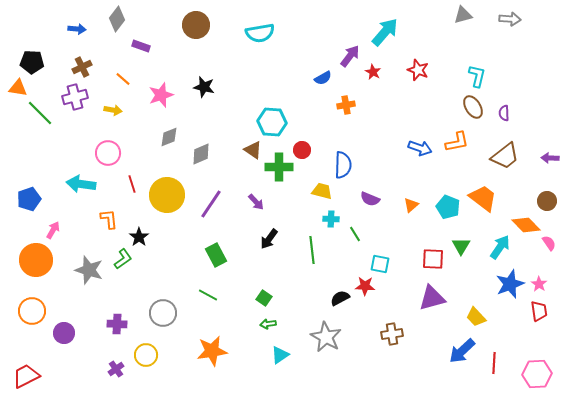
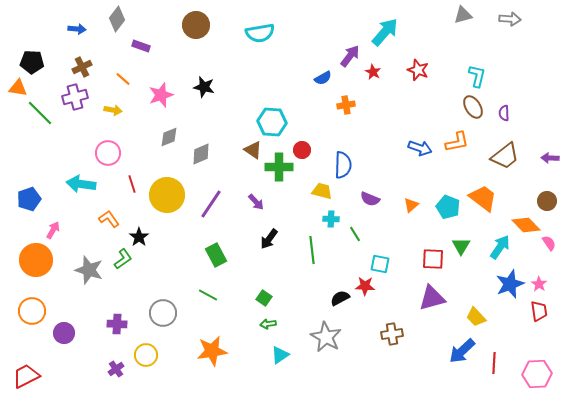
orange L-shape at (109, 219): rotated 30 degrees counterclockwise
